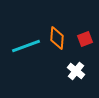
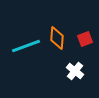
white cross: moved 1 px left
